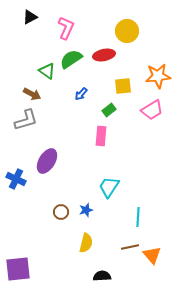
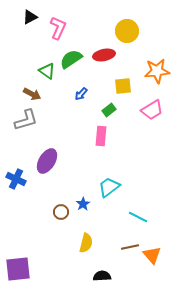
pink L-shape: moved 8 px left
orange star: moved 1 px left, 5 px up
cyan trapezoid: rotated 20 degrees clockwise
blue star: moved 3 px left, 6 px up; rotated 16 degrees counterclockwise
cyan line: rotated 66 degrees counterclockwise
